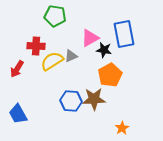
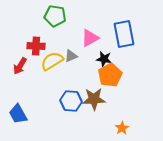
black star: moved 9 px down
red arrow: moved 3 px right, 3 px up
